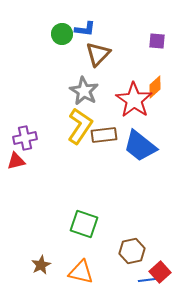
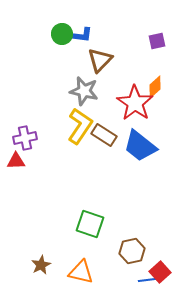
blue L-shape: moved 3 px left, 6 px down
purple square: rotated 18 degrees counterclockwise
brown triangle: moved 2 px right, 6 px down
gray star: rotated 16 degrees counterclockwise
red star: moved 1 px right, 3 px down
brown rectangle: rotated 40 degrees clockwise
red triangle: rotated 12 degrees clockwise
green square: moved 6 px right
